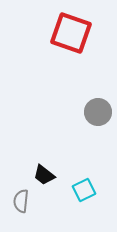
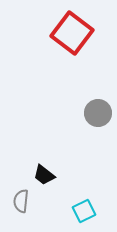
red square: moved 1 px right; rotated 18 degrees clockwise
gray circle: moved 1 px down
cyan square: moved 21 px down
